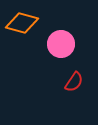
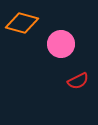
red semicircle: moved 4 px right, 1 px up; rotated 30 degrees clockwise
